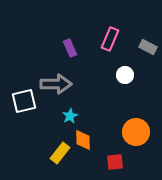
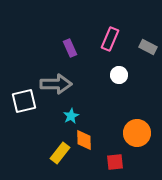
white circle: moved 6 px left
cyan star: moved 1 px right
orange circle: moved 1 px right, 1 px down
orange diamond: moved 1 px right
